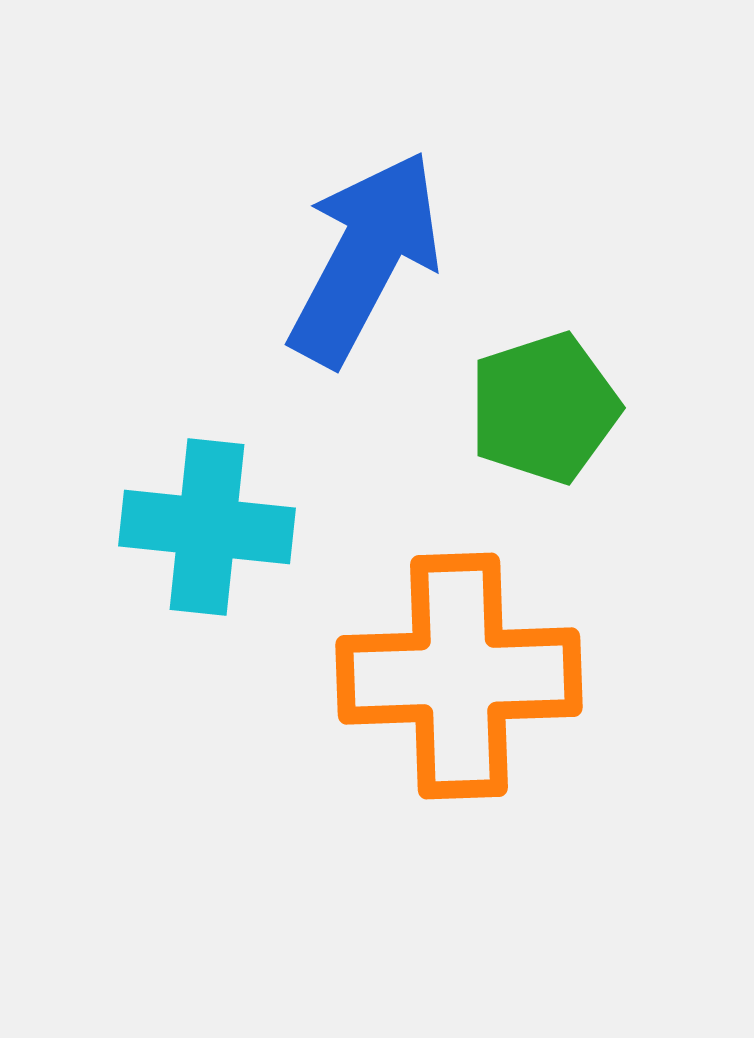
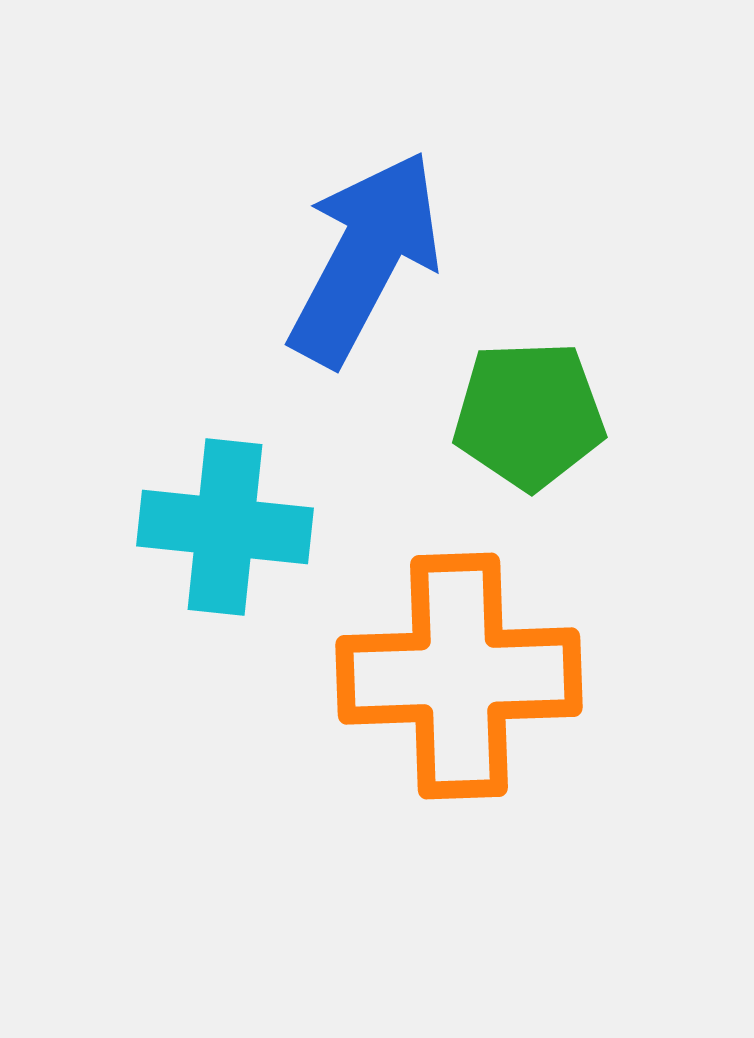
green pentagon: moved 15 px left, 7 px down; rotated 16 degrees clockwise
cyan cross: moved 18 px right
